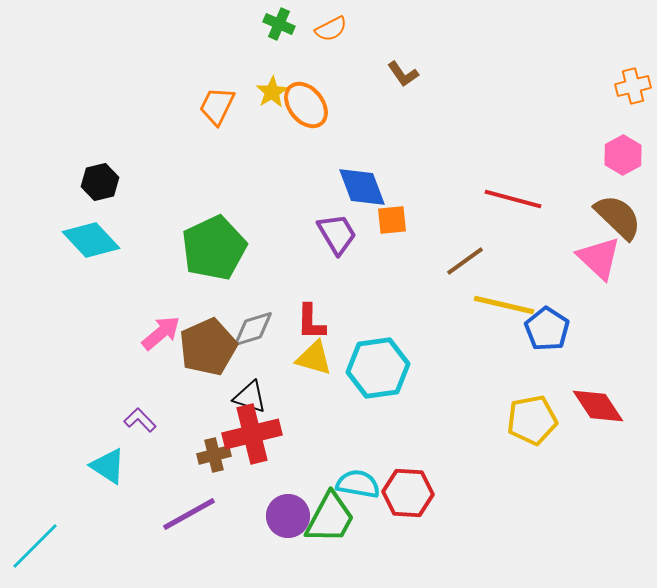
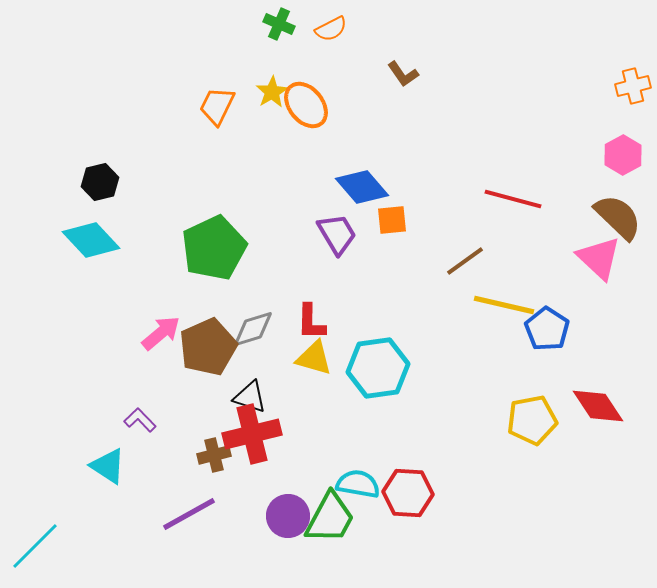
blue diamond: rotated 20 degrees counterclockwise
